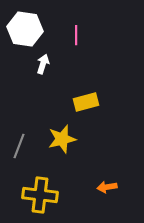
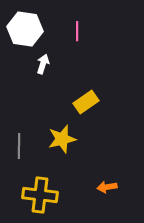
pink line: moved 1 px right, 4 px up
yellow rectangle: rotated 20 degrees counterclockwise
gray line: rotated 20 degrees counterclockwise
